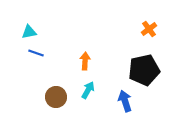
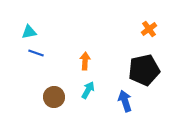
brown circle: moved 2 px left
